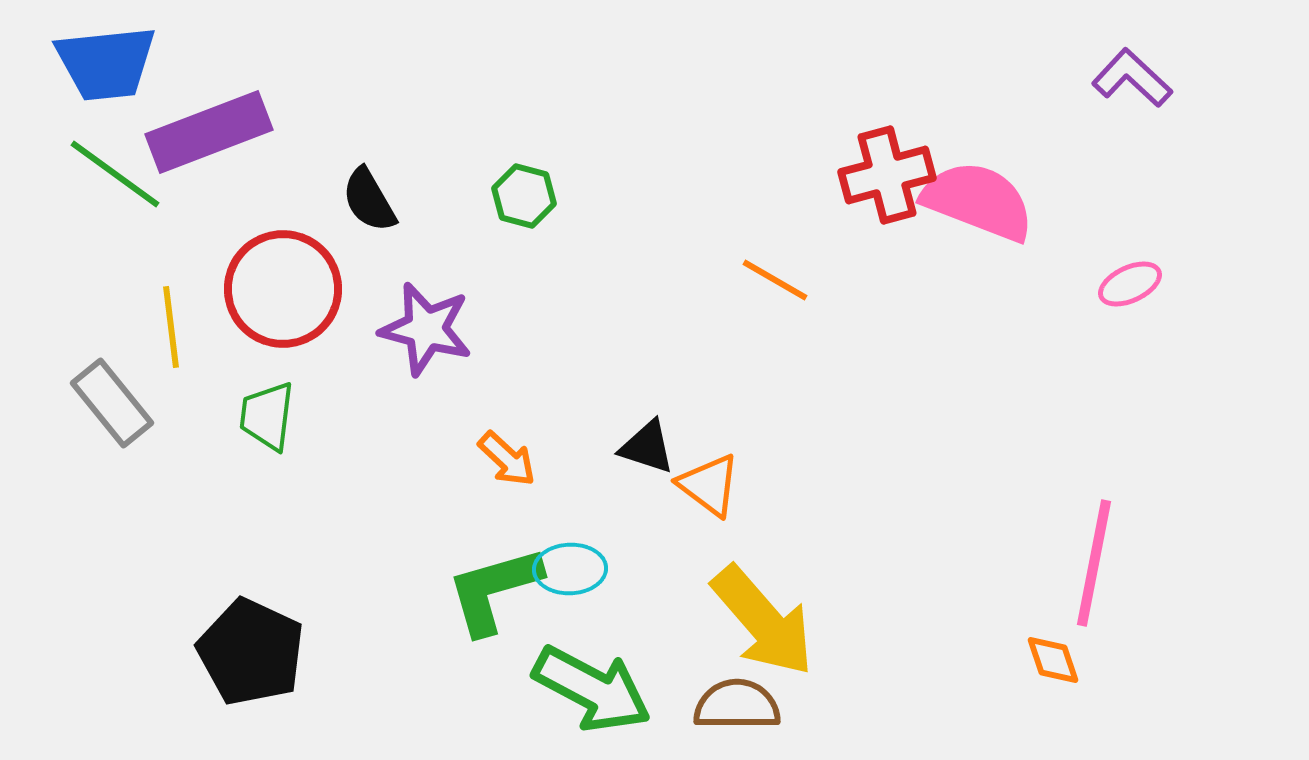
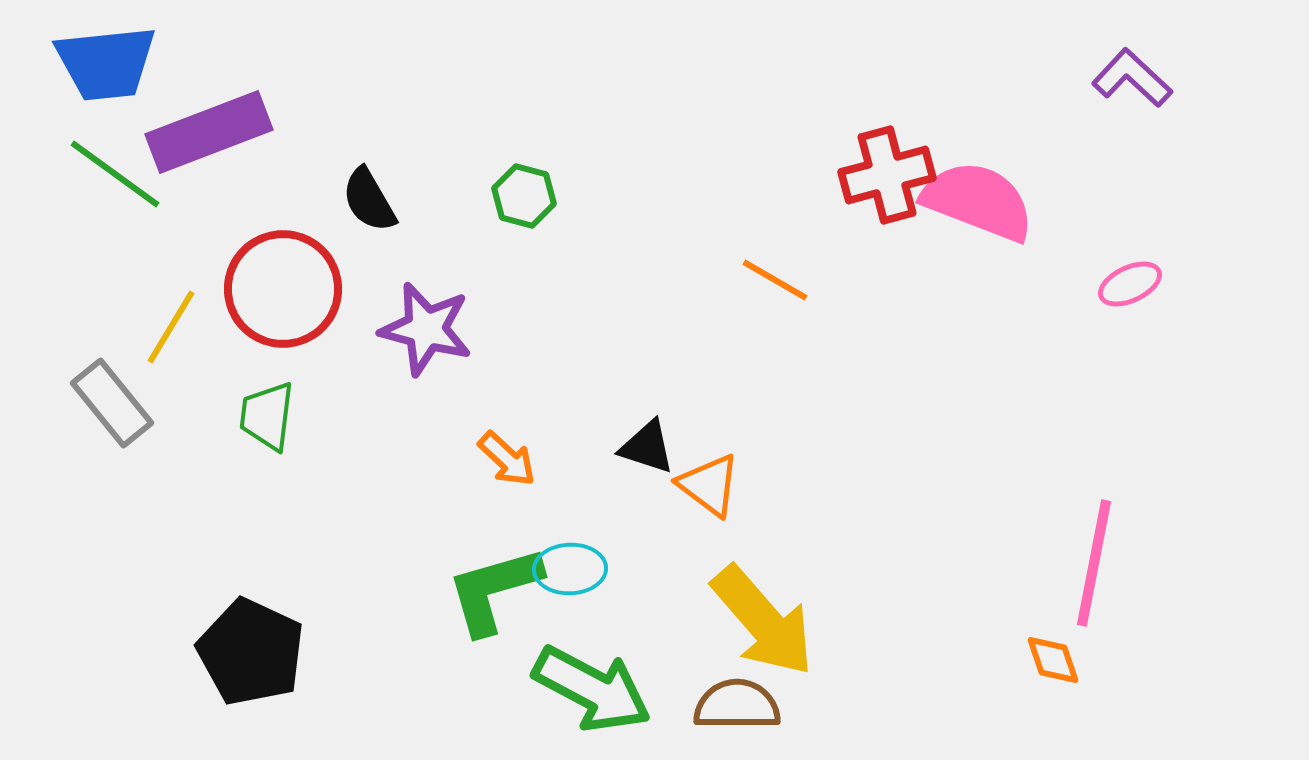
yellow line: rotated 38 degrees clockwise
